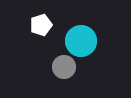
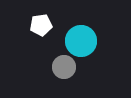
white pentagon: rotated 10 degrees clockwise
